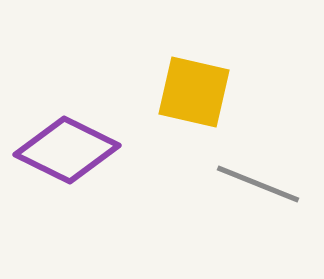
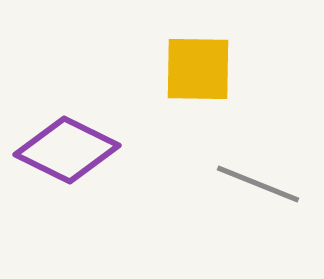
yellow square: moved 4 px right, 23 px up; rotated 12 degrees counterclockwise
